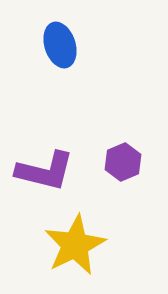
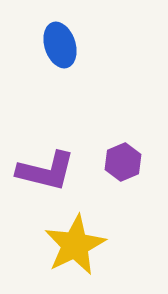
purple L-shape: moved 1 px right
